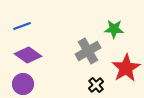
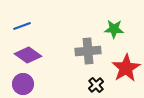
gray cross: rotated 25 degrees clockwise
